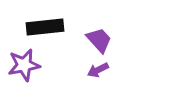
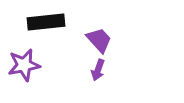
black rectangle: moved 1 px right, 5 px up
purple arrow: rotated 45 degrees counterclockwise
